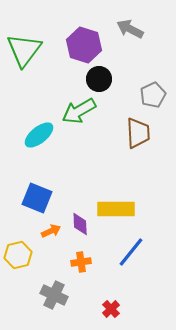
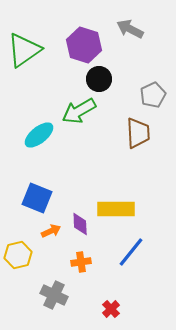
green triangle: rotated 18 degrees clockwise
